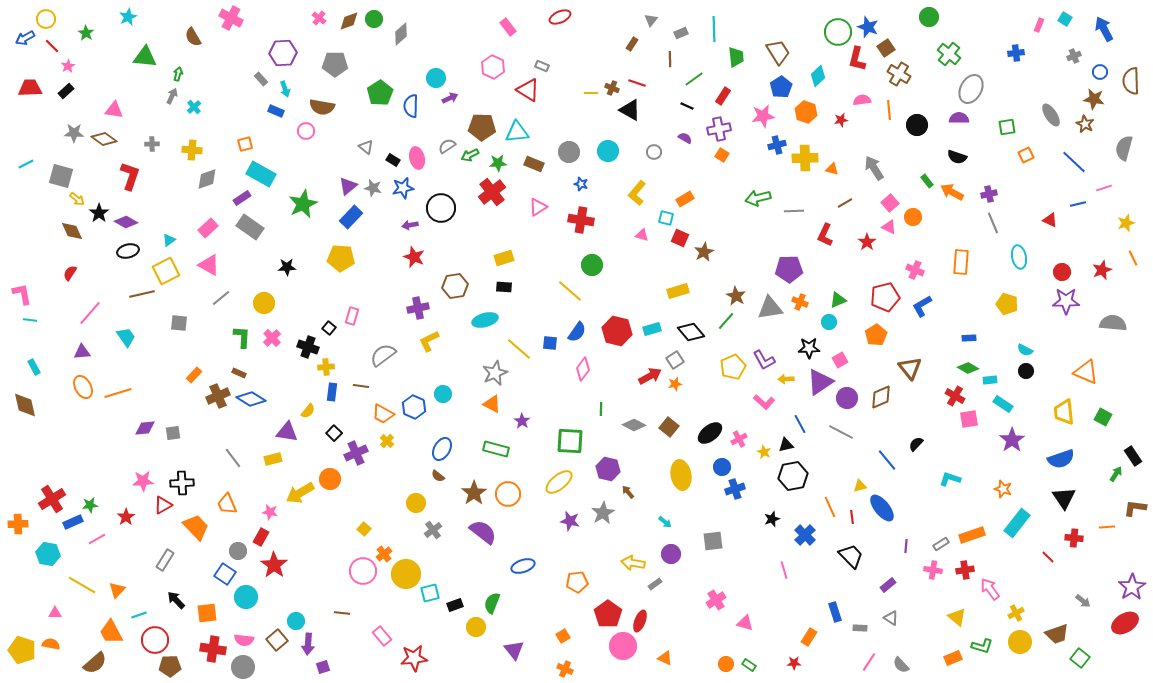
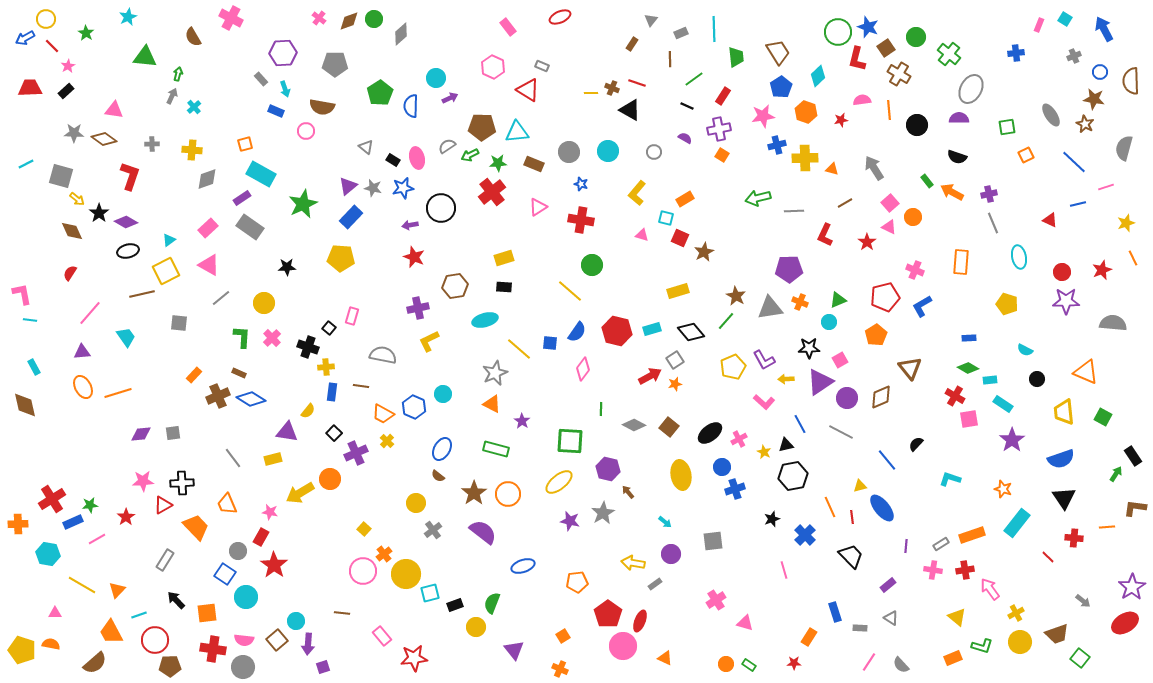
green circle at (929, 17): moved 13 px left, 20 px down
pink line at (1104, 188): moved 2 px right, 1 px up
gray semicircle at (383, 355): rotated 48 degrees clockwise
black circle at (1026, 371): moved 11 px right, 8 px down
purple diamond at (145, 428): moved 4 px left, 6 px down
orange cross at (565, 669): moved 5 px left
